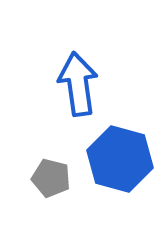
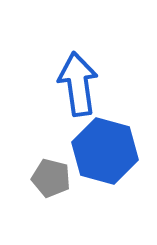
blue hexagon: moved 15 px left, 8 px up
